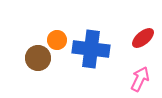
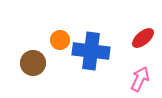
orange circle: moved 3 px right
blue cross: moved 2 px down
brown circle: moved 5 px left, 5 px down
